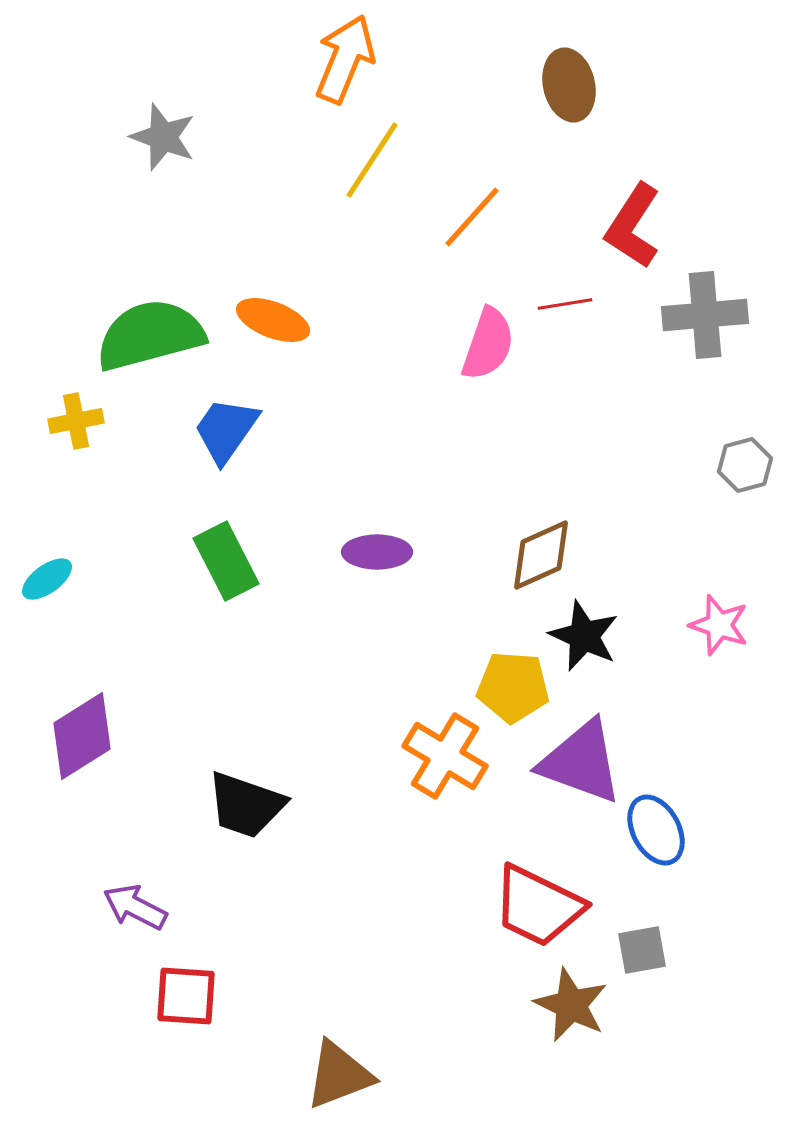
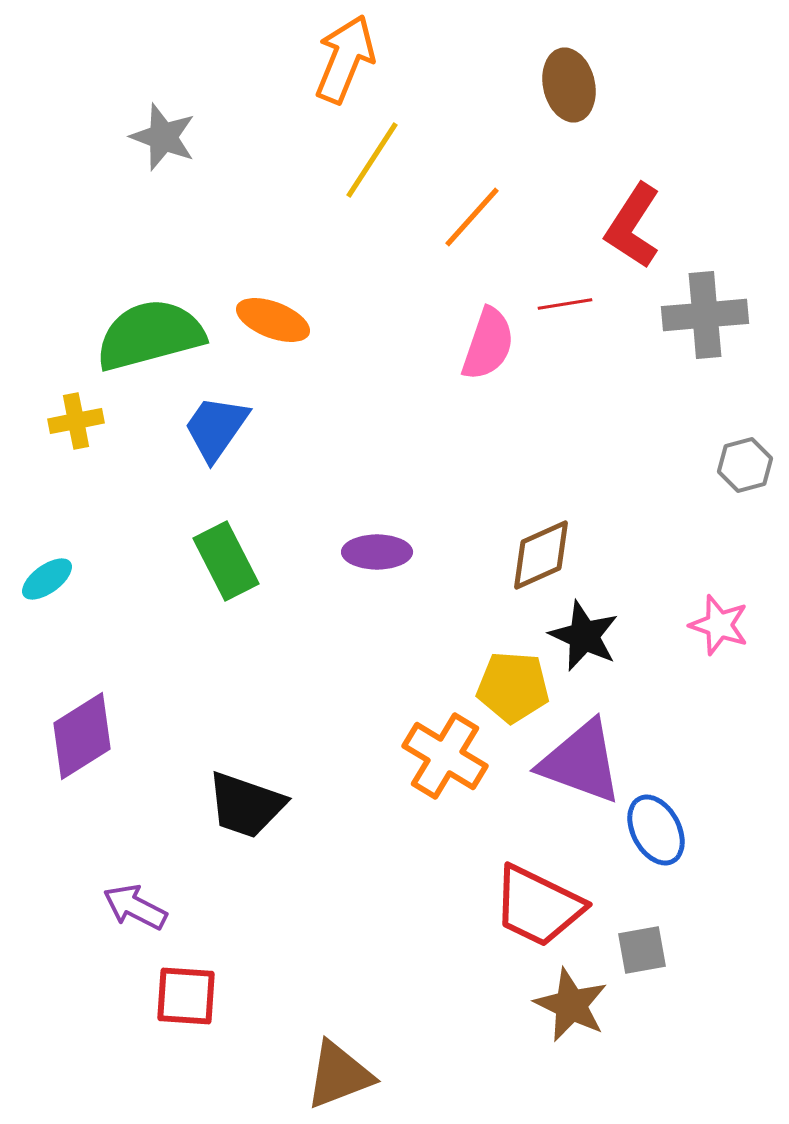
blue trapezoid: moved 10 px left, 2 px up
